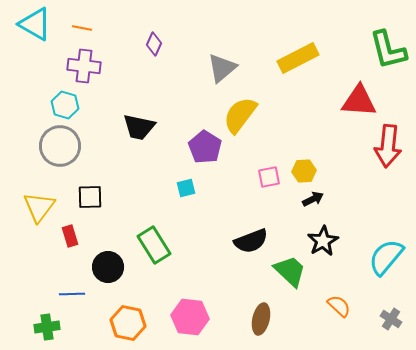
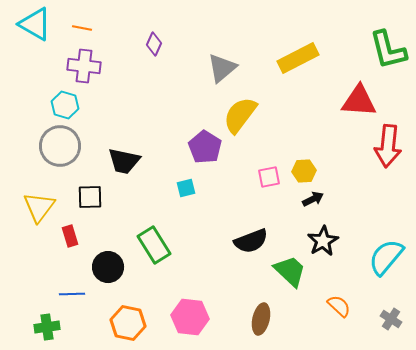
black trapezoid: moved 15 px left, 34 px down
